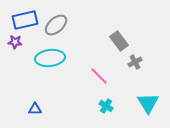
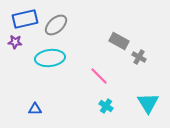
blue rectangle: moved 1 px up
gray rectangle: rotated 24 degrees counterclockwise
gray cross: moved 4 px right, 5 px up; rotated 32 degrees counterclockwise
